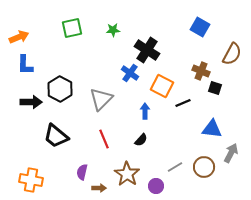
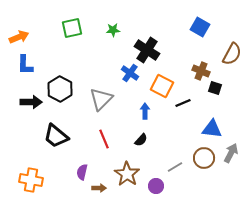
brown circle: moved 9 px up
